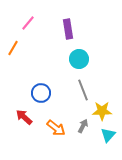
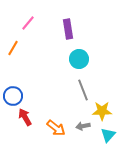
blue circle: moved 28 px left, 3 px down
red arrow: moved 1 px right; rotated 18 degrees clockwise
gray arrow: rotated 128 degrees counterclockwise
